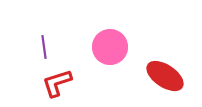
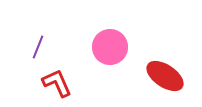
purple line: moved 6 px left; rotated 30 degrees clockwise
red L-shape: rotated 84 degrees clockwise
